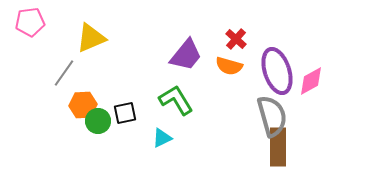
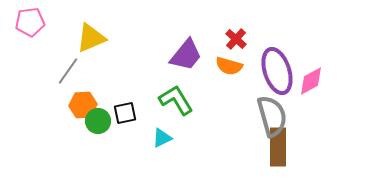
gray line: moved 4 px right, 2 px up
